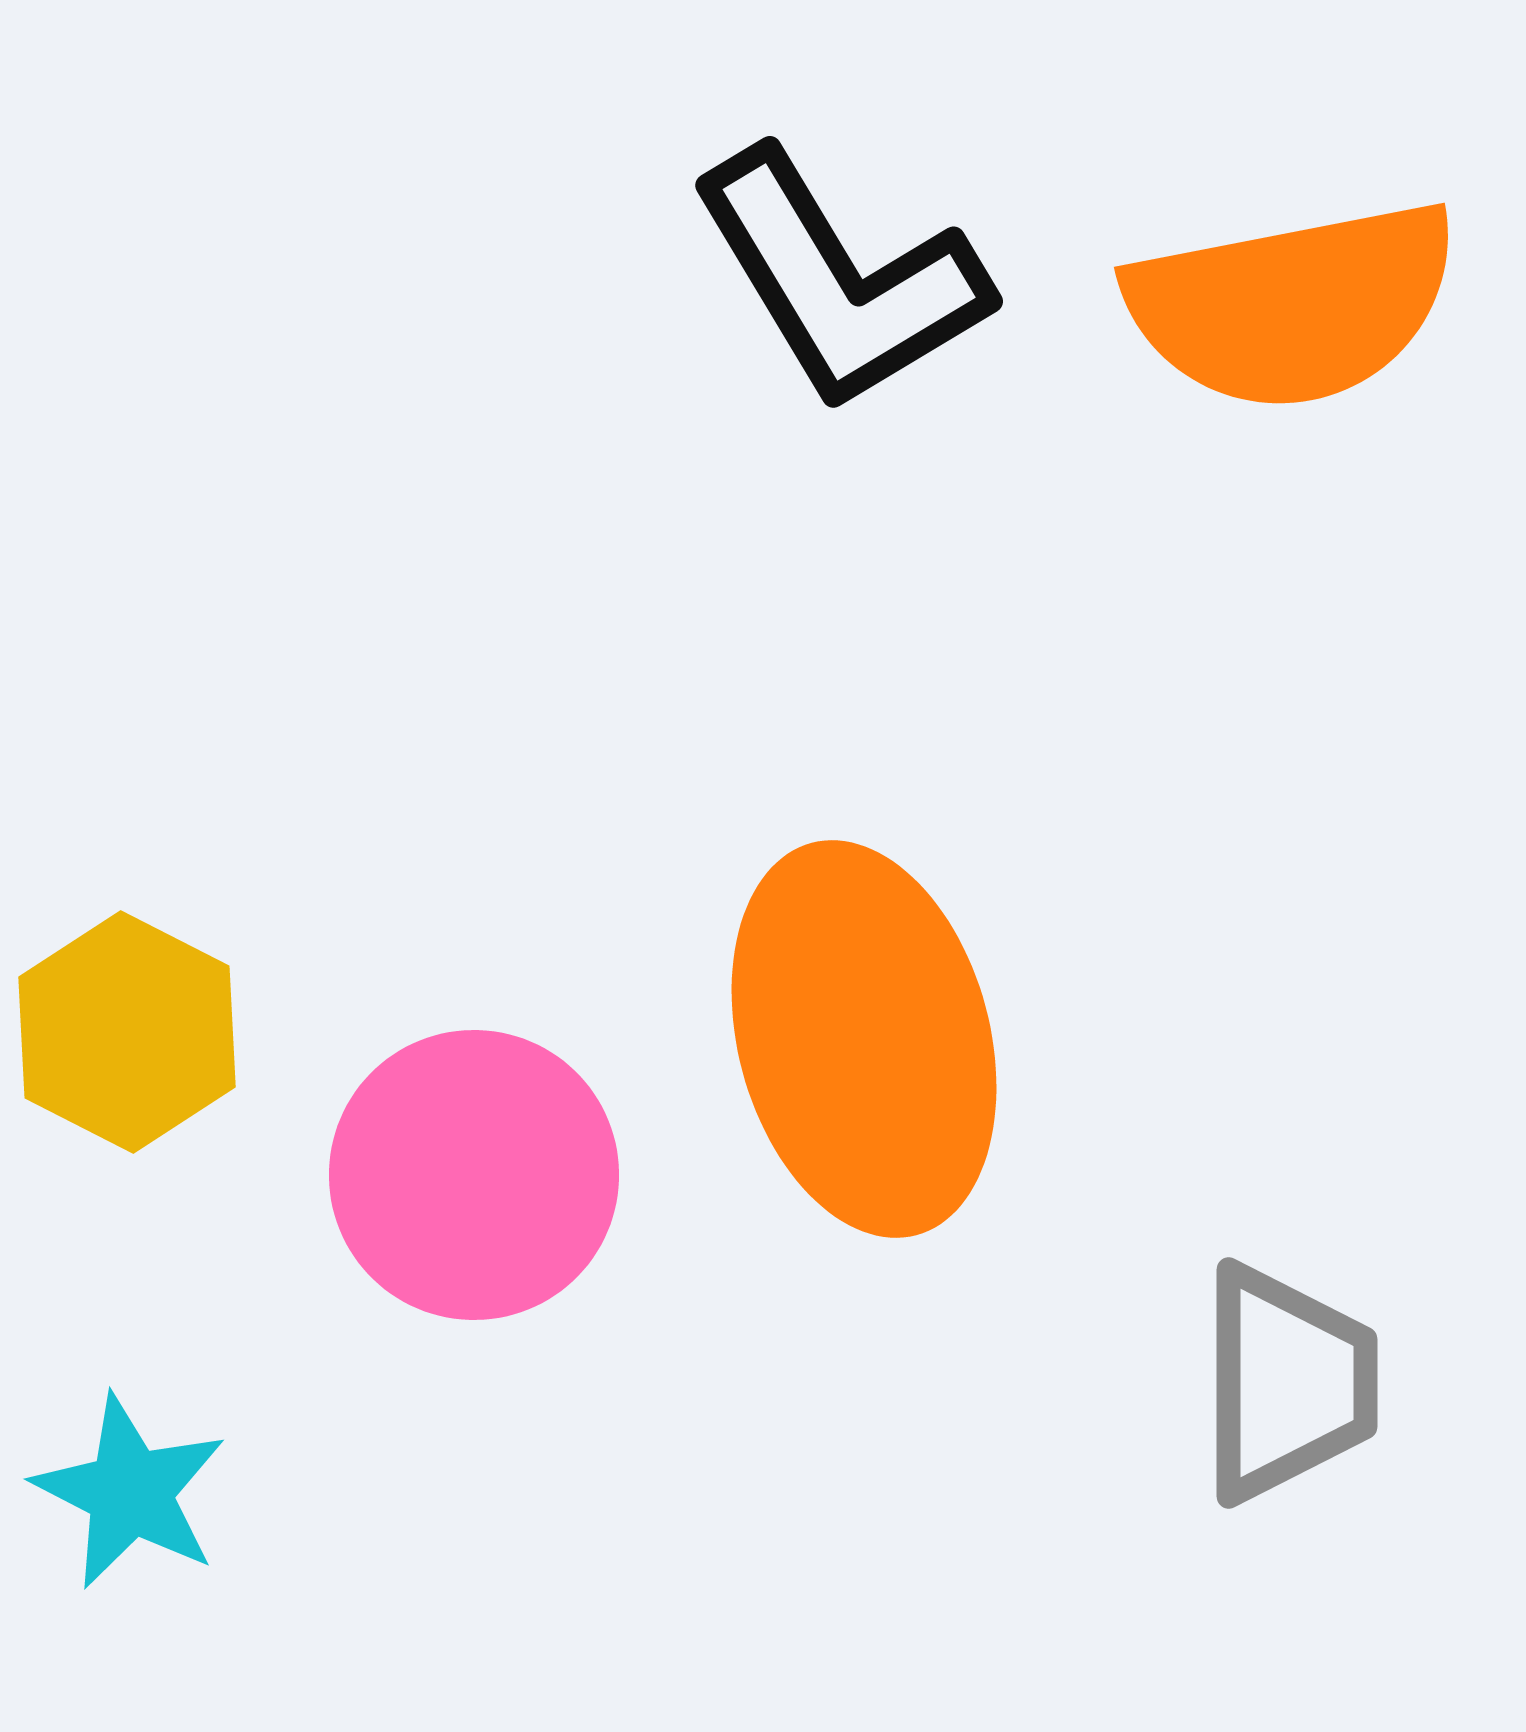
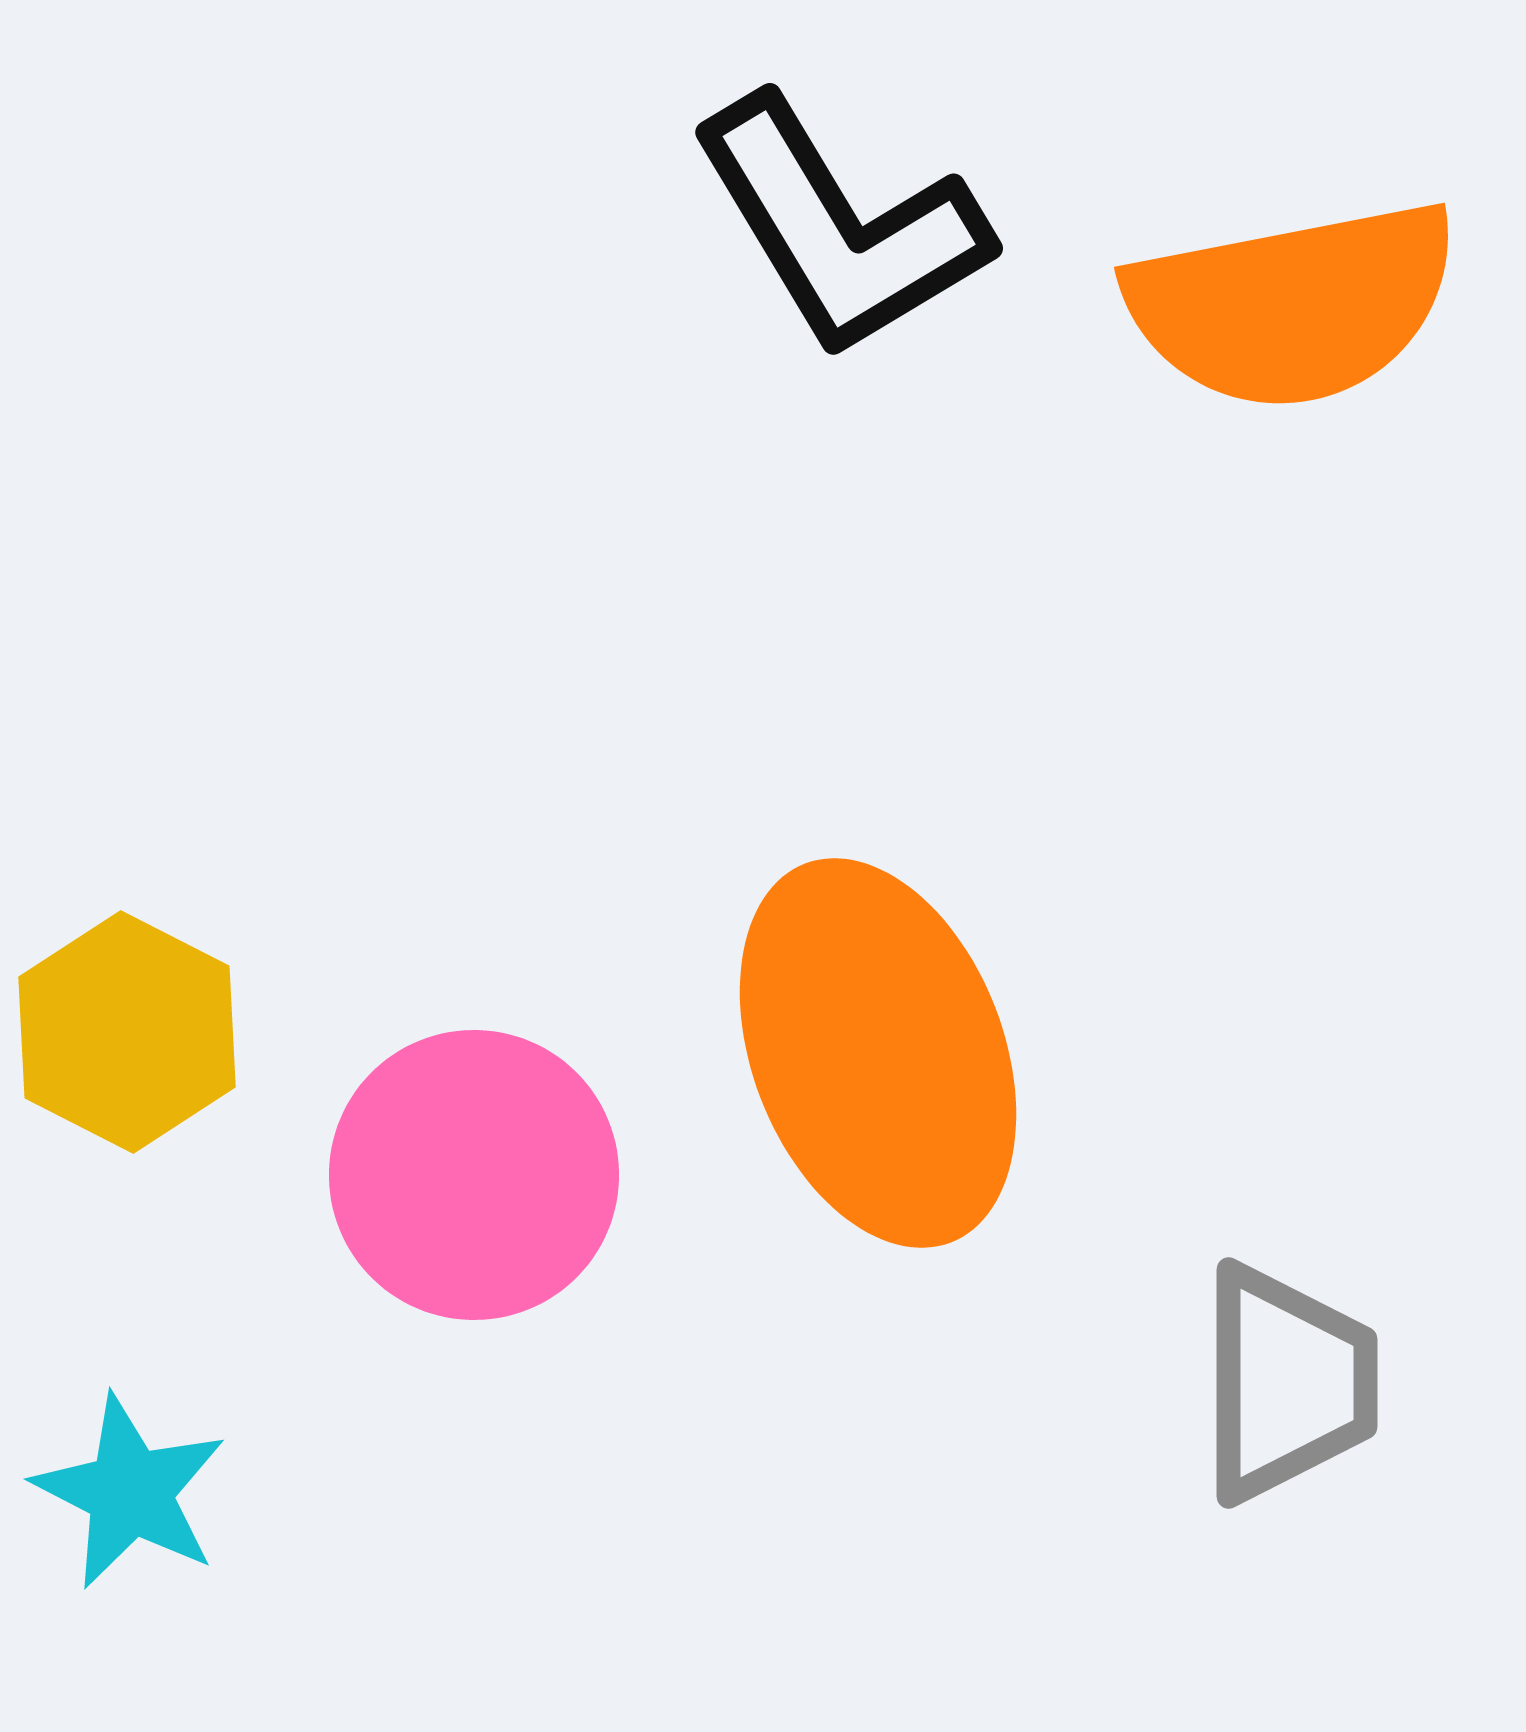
black L-shape: moved 53 px up
orange ellipse: moved 14 px right, 14 px down; rotated 6 degrees counterclockwise
